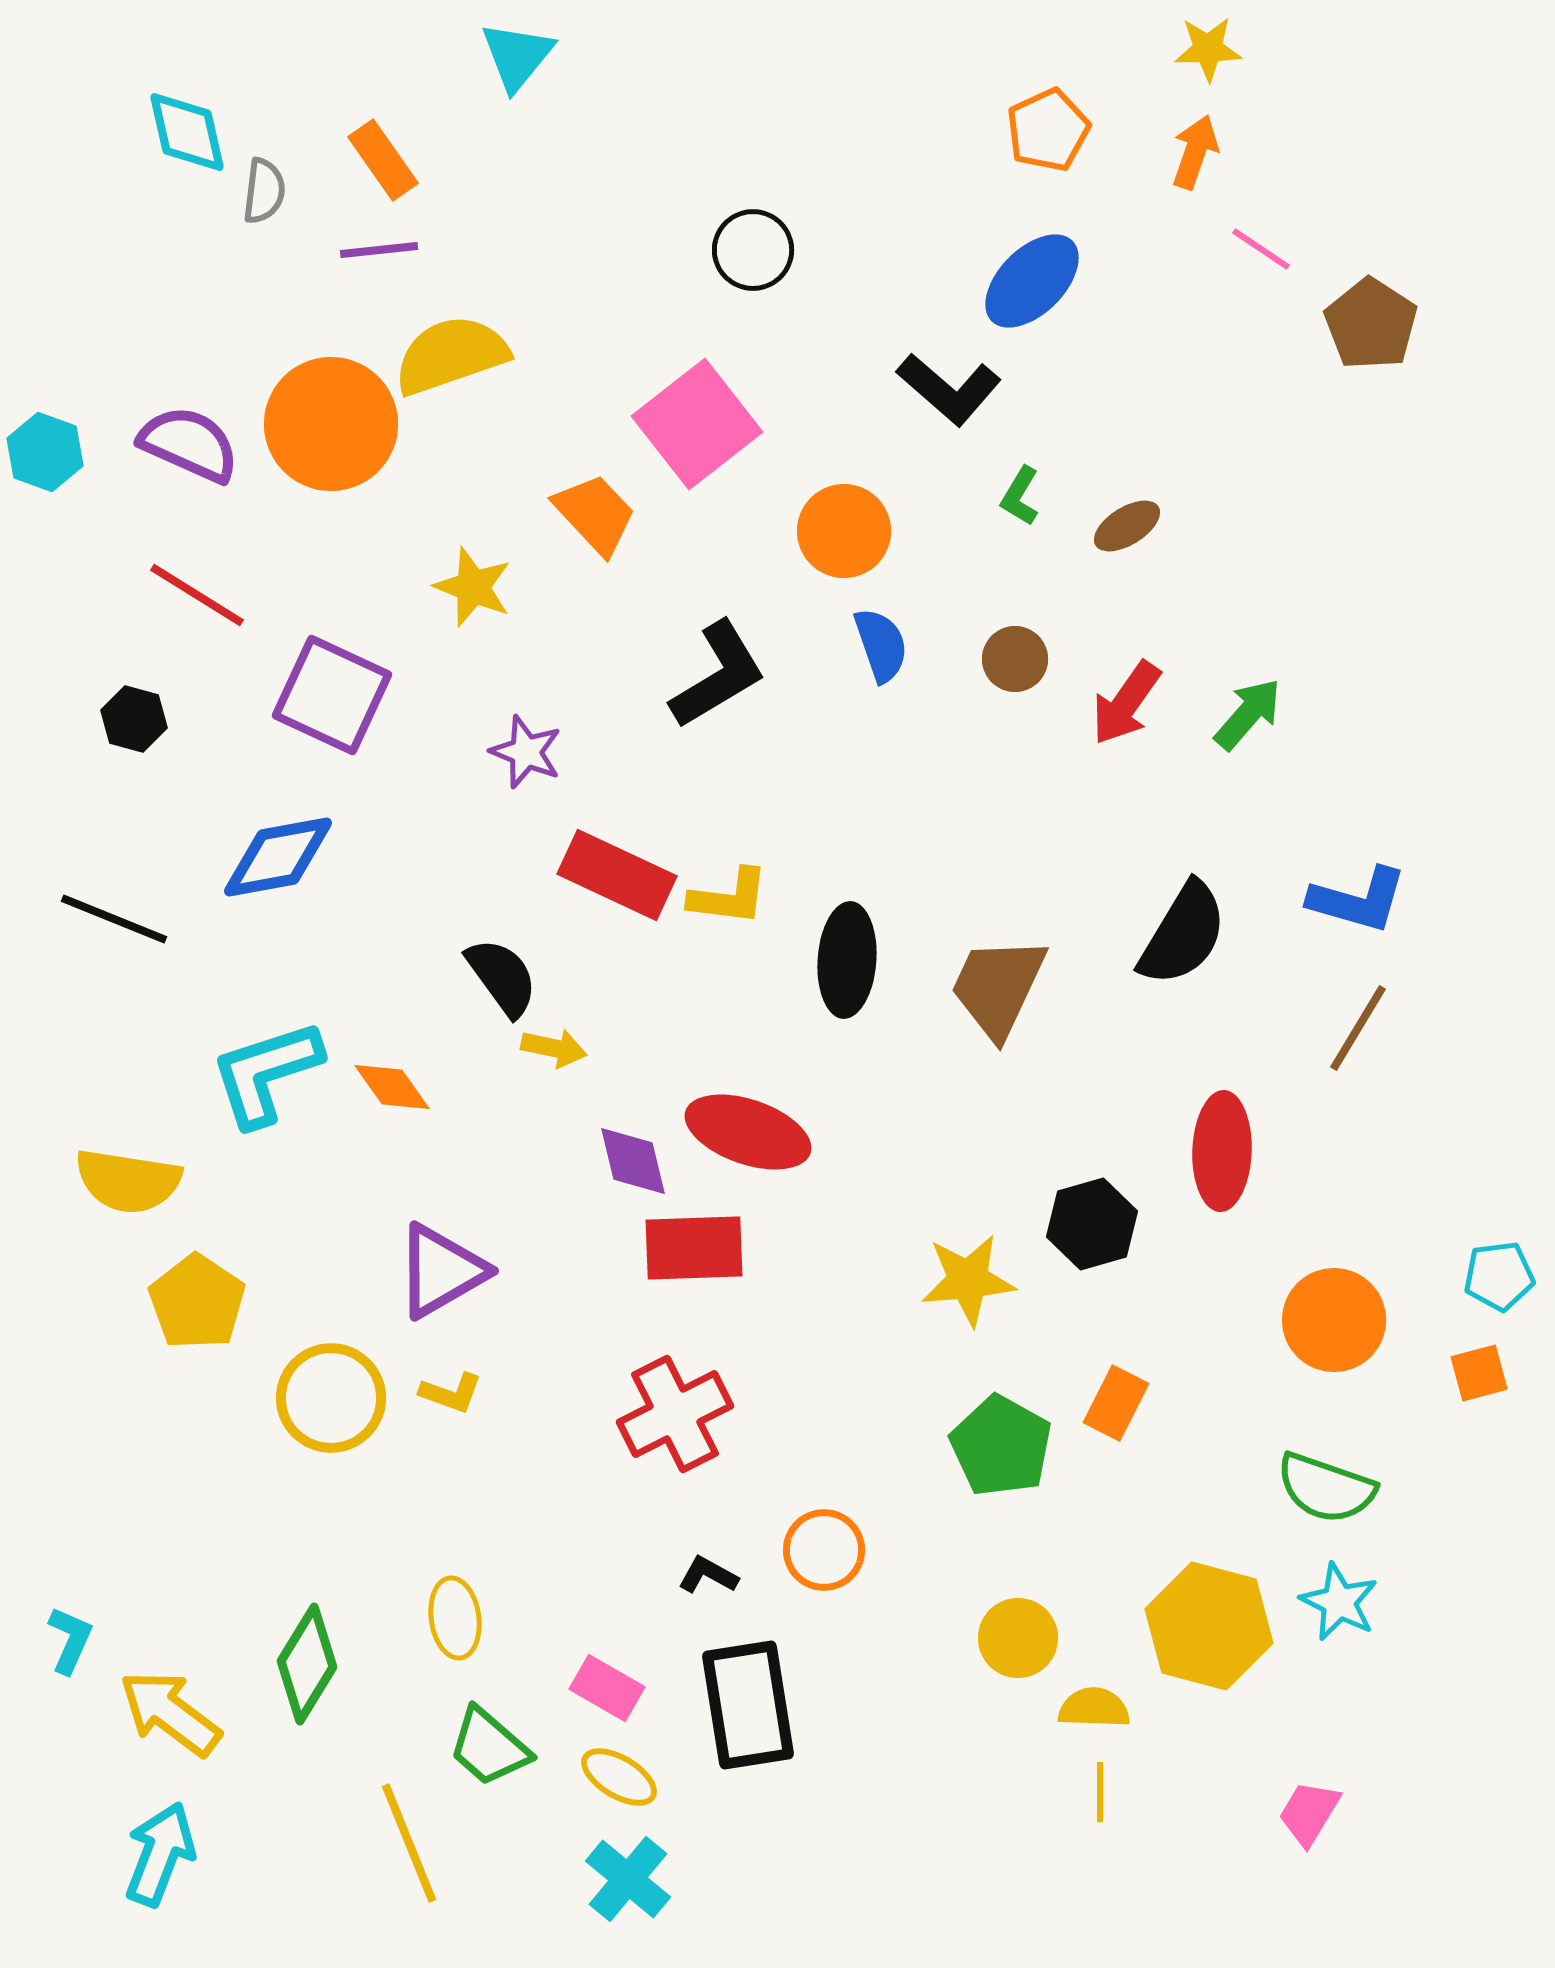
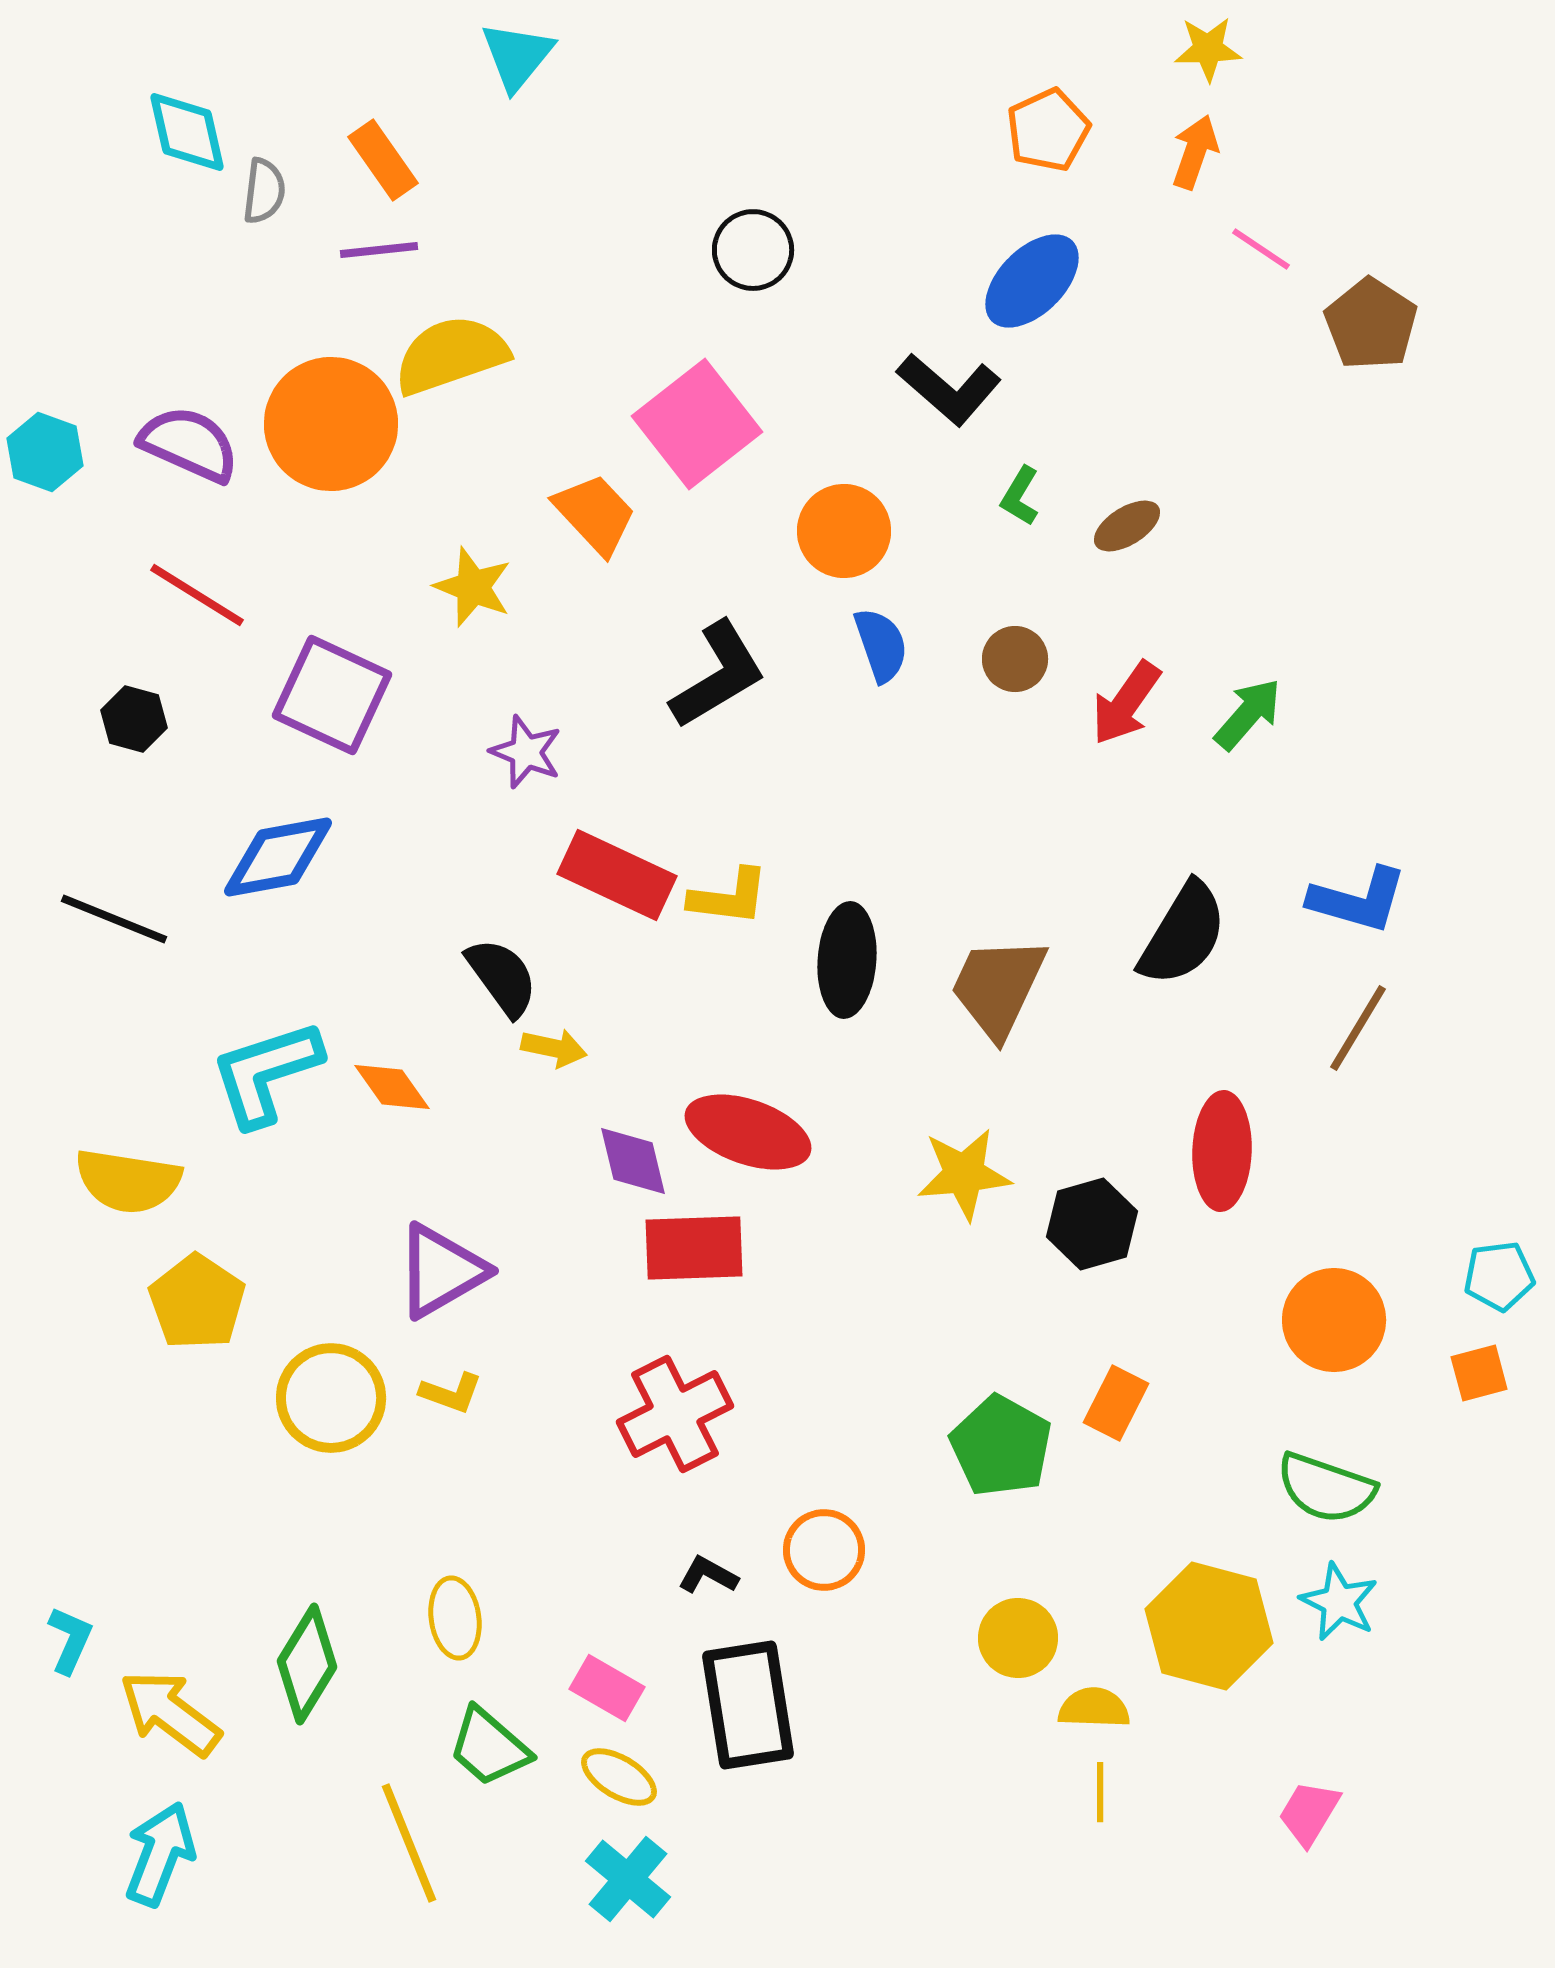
yellow star at (968, 1280): moved 4 px left, 106 px up
